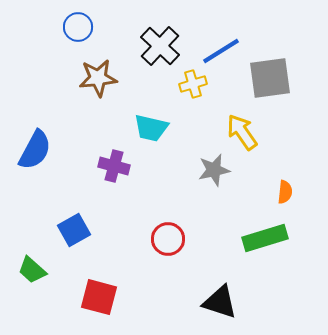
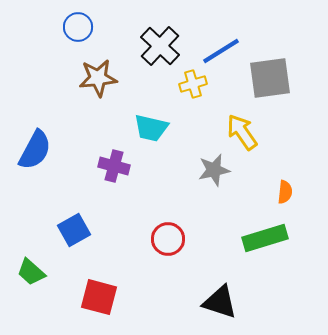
green trapezoid: moved 1 px left, 2 px down
